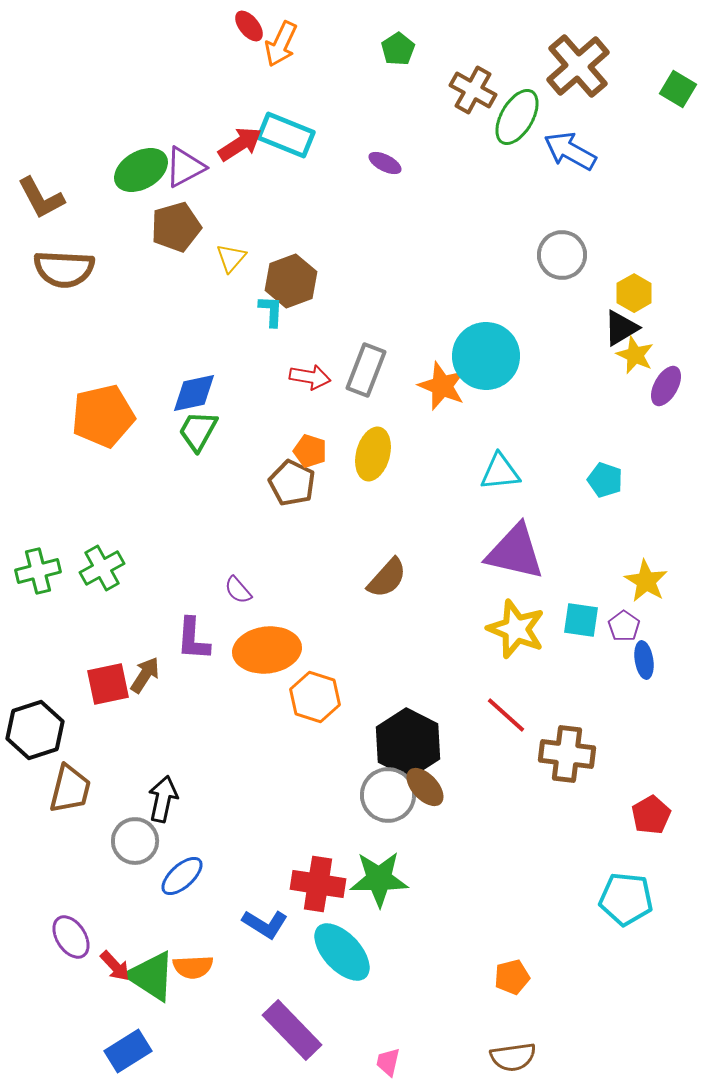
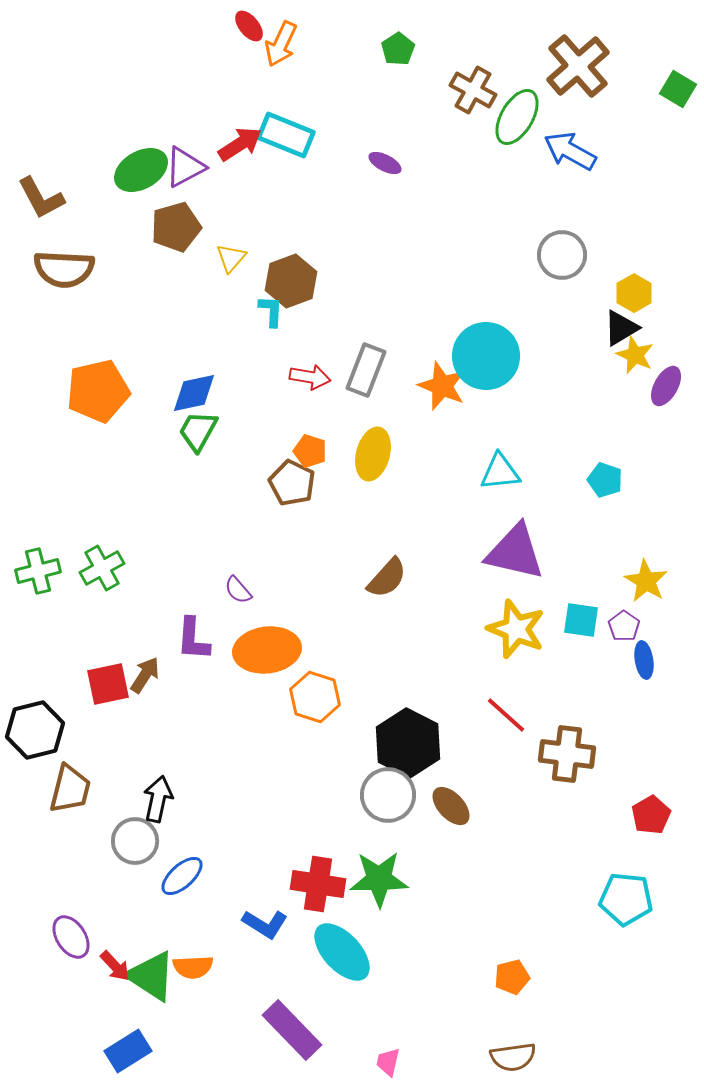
orange pentagon at (103, 416): moved 5 px left, 25 px up
black hexagon at (35, 730): rotated 4 degrees clockwise
brown ellipse at (425, 787): moved 26 px right, 19 px down
black arrow at (163, 799): moved 5 px left
